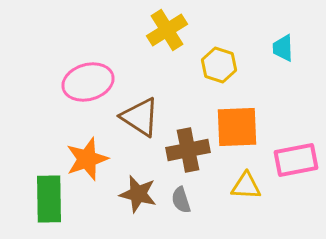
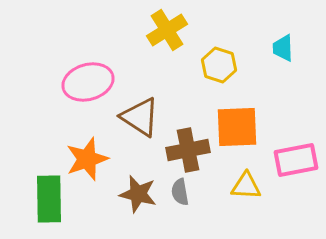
gray semicircle: moved 1 px left, 8 px up; rotated 8 degrees clockwise
